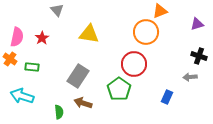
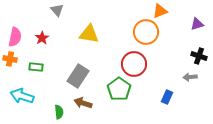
pink semicircle: moved 2 px left
orange cross: rotated 24 degrees counterclockwise
green rectangle: moved 4 px right
